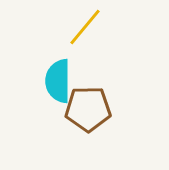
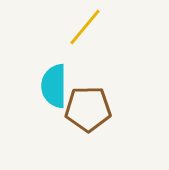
cyan semicircle: moved 4 px left, 5 px down
